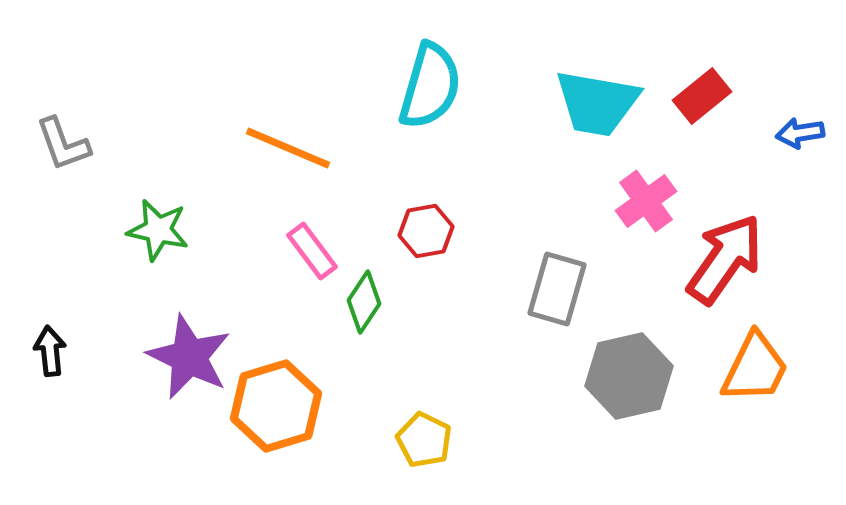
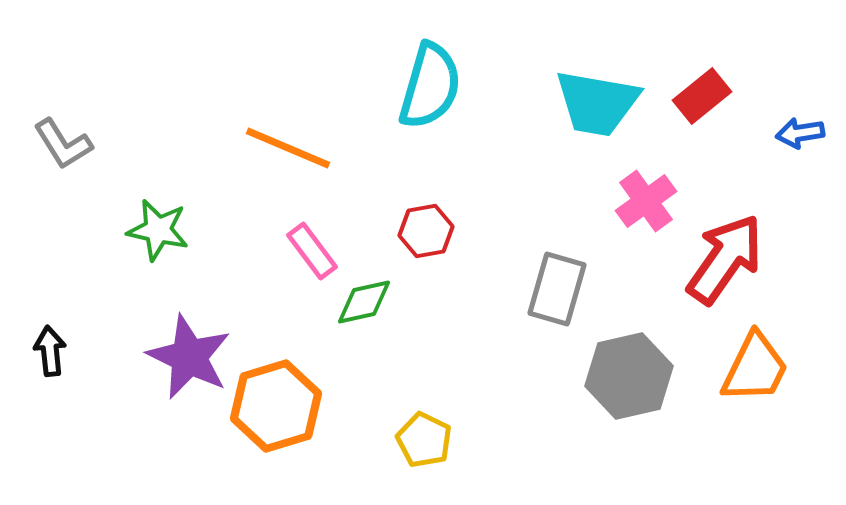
gray L-shape: rotated 12 degrees counterclockwise
green diamond: rotated 44 degrees clockwise
